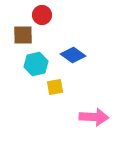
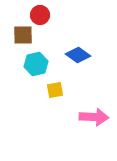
red circle: moved 2 px left
blue diamond: moved 5 px right
yellow square: moved 3 px down
